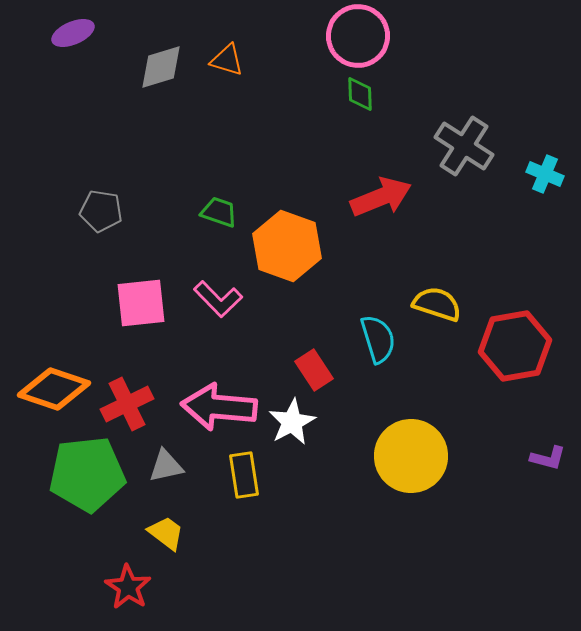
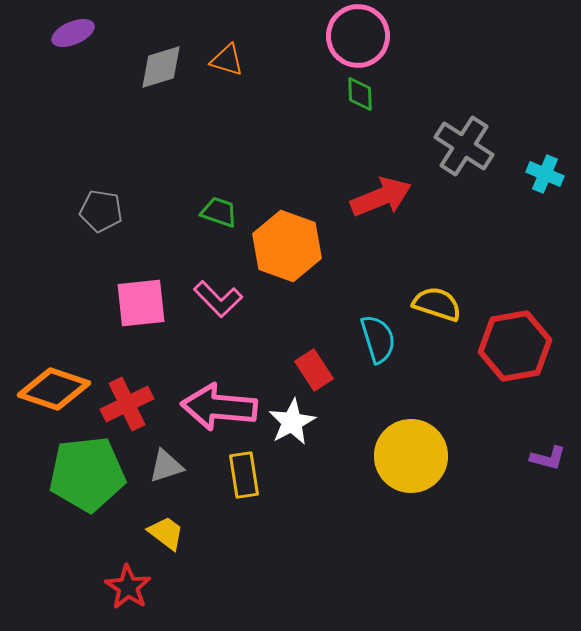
gray triangle: rotated 6 degrees counterclockwise
